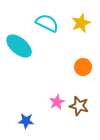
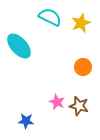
cyan semicircle: moved 3 px right, 6 px up
cyan ellipse: rotated 8 degrees clockwise
pink star: rotated 21 degrees counterclockwise
